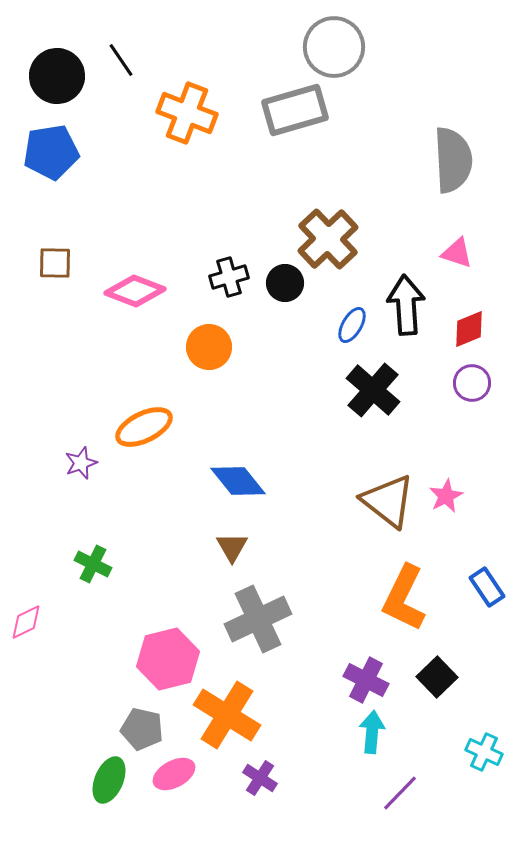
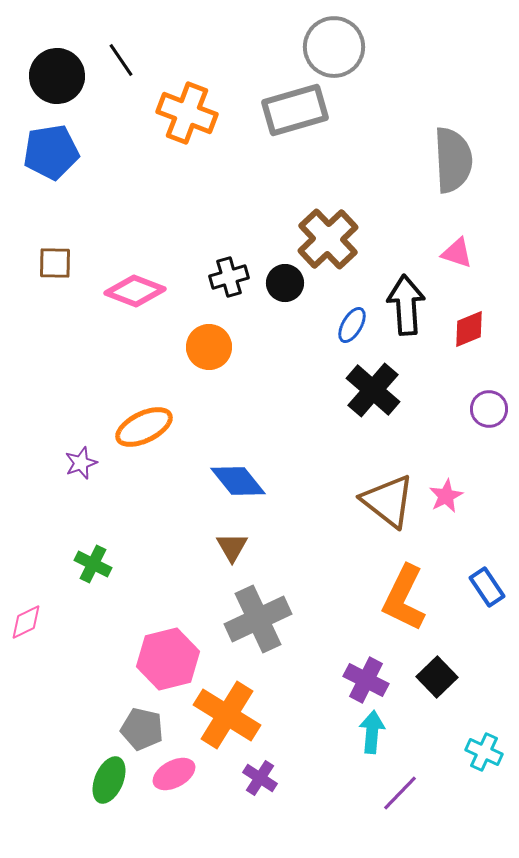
purple circle at (472, 383): moved 17 px right, 26 px down
